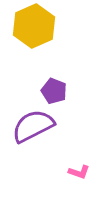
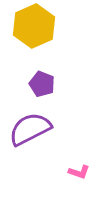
purple pentagon: moved 12 px left, 7 px up
purple semicircle: moved 3 px left, 3 px down
